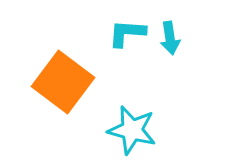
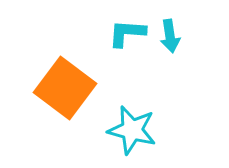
cyan arrow: moved 2 px up
orange square: moved 2 px right, 6 px down
